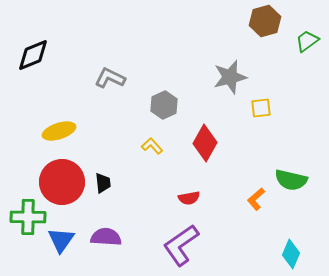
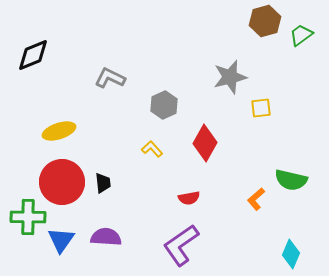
green trapezoid: moved 6 px left, 6 px up
yellow L-shape: moved 3 px down
